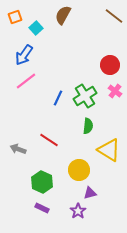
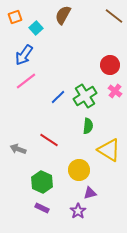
blue line: moved 1 px up; rotated 21 degrees clockwise
